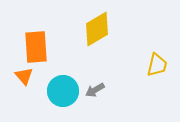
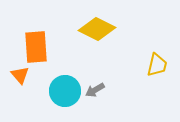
yellow diamond: rotated 57 degrees clockwise
orange triangle: moved 4 px left, 1 px up
cyan circle: moved 2 px right
